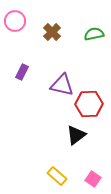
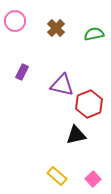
brown cross: moved 4 px right, 4 px up
red hexagon: rotated 20 degrees counterclockwise
black triangle: rotated 25 degrees clockwise
pink square: rotated 14 degrees clockwise
